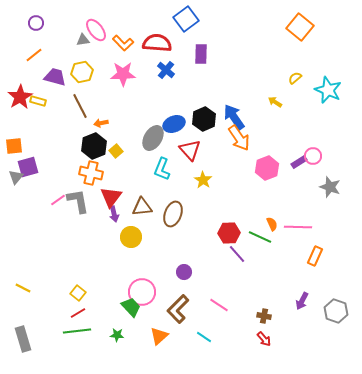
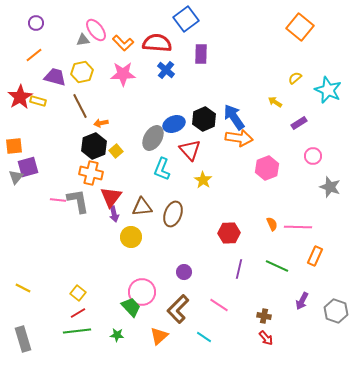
orange arrow at (239, 138): rotated 48 degrees counterclockwise
purple rectangle at (299, 162): moved 39 px up
pink line at (58, 200): rotated 42 degrees clockwise
green line at (260, 237): moved 17 px right, 29 px down
purple line at (237, 254): moved 2 px right, 15 px down; rotated 54 degrees clockwise
red arrow at (264, 339): moved 2 px right, 1 px up
